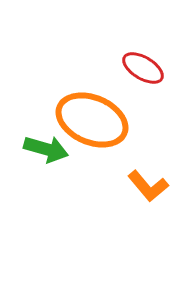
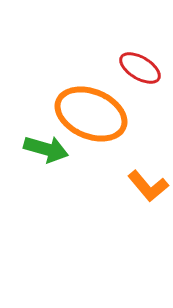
red ellipse: moved 3 px left
orange ellipse: moved 1 px left, 6 px up
